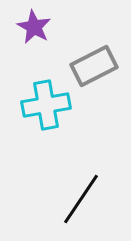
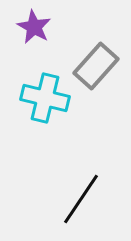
gray rectangle: moved 2 px right; rotated 21 degrees counterclockwise
cyan cross: moved 1 px left, 7 px up; rotated 24 degrees clockwise
